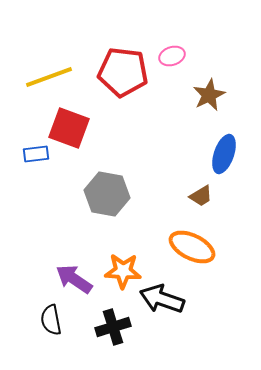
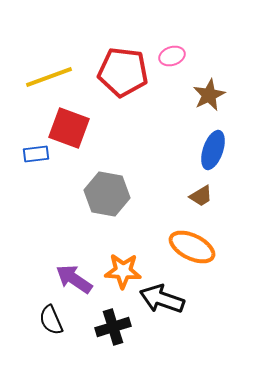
blue ellipse: moved 11 px left, 4 px up
black semicircle: rotated 12 degrees counterclockwise
